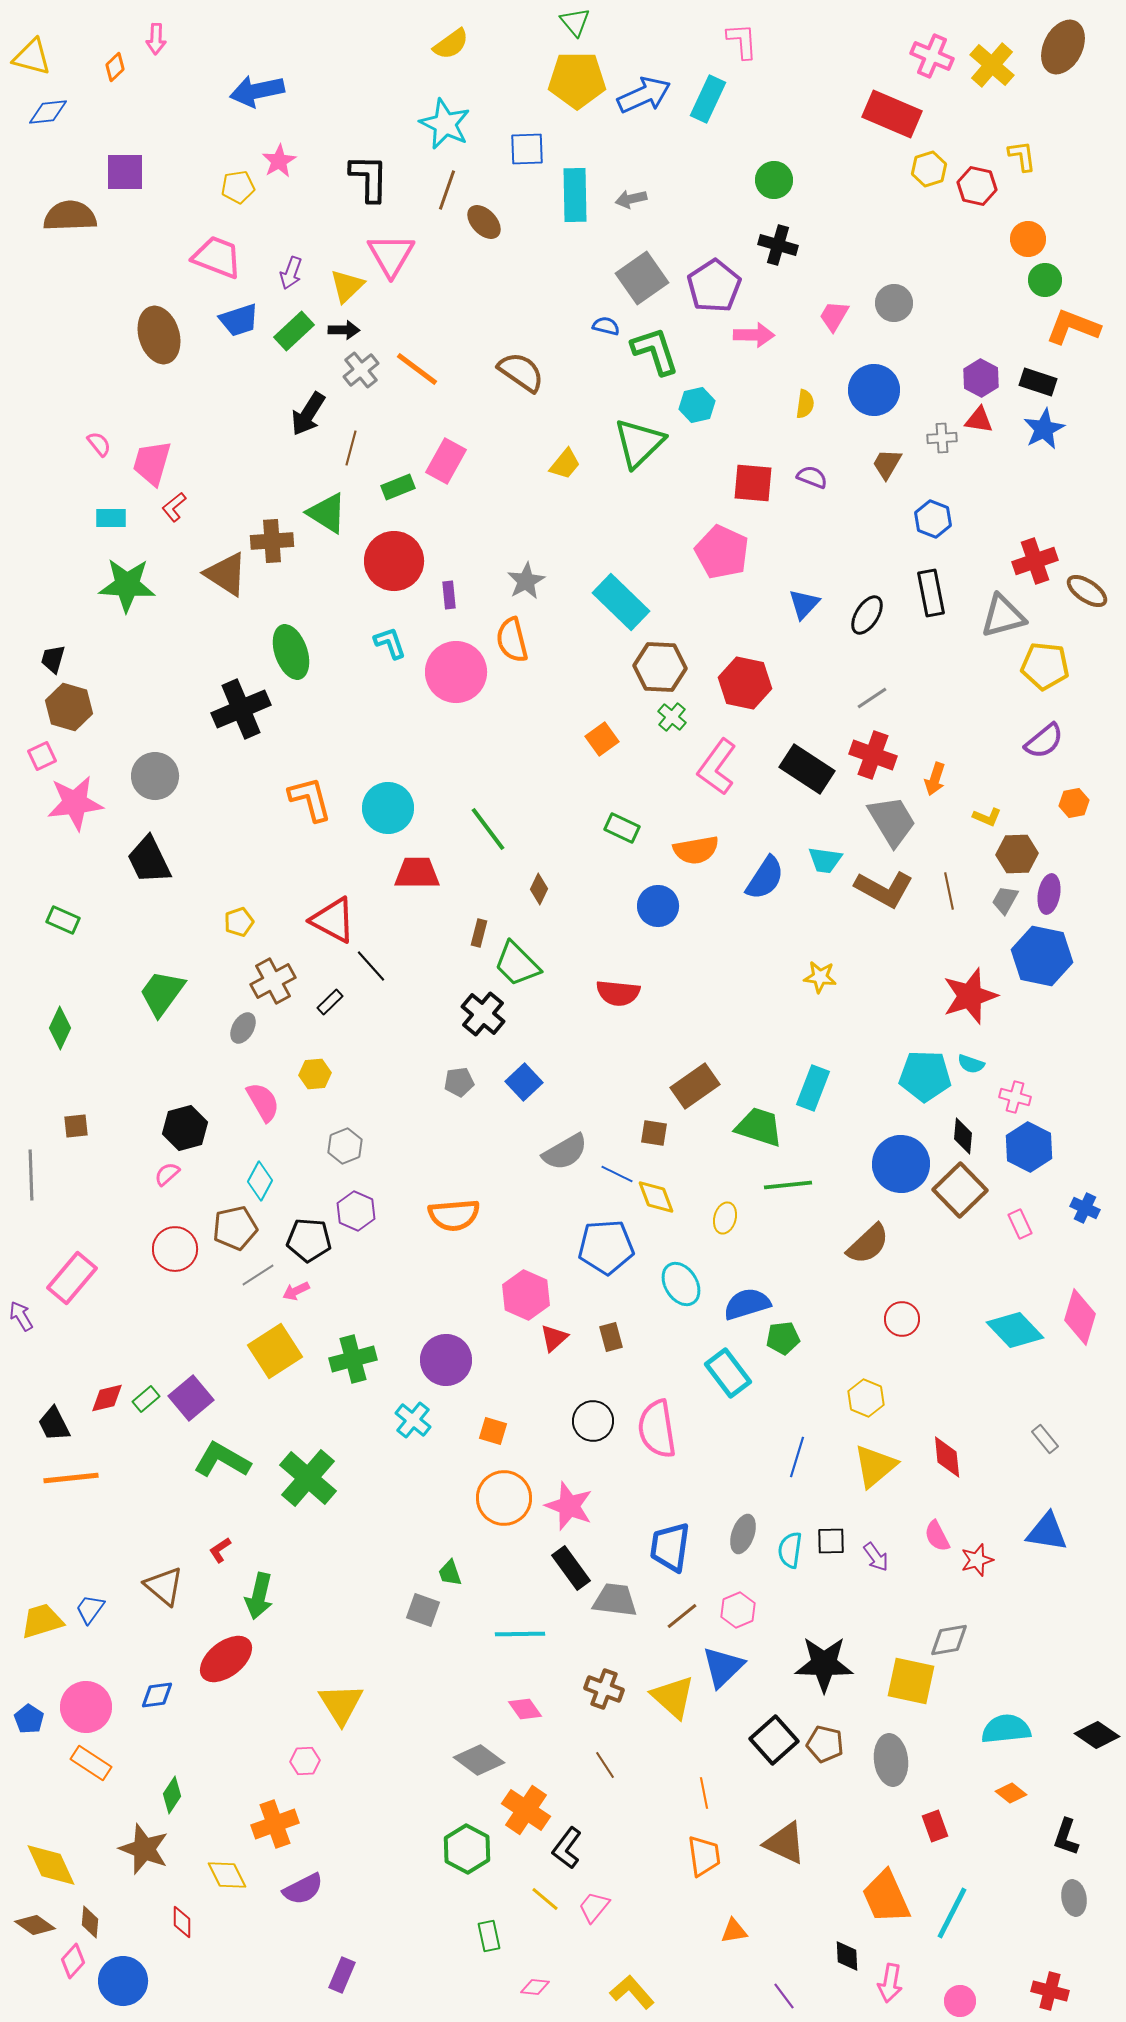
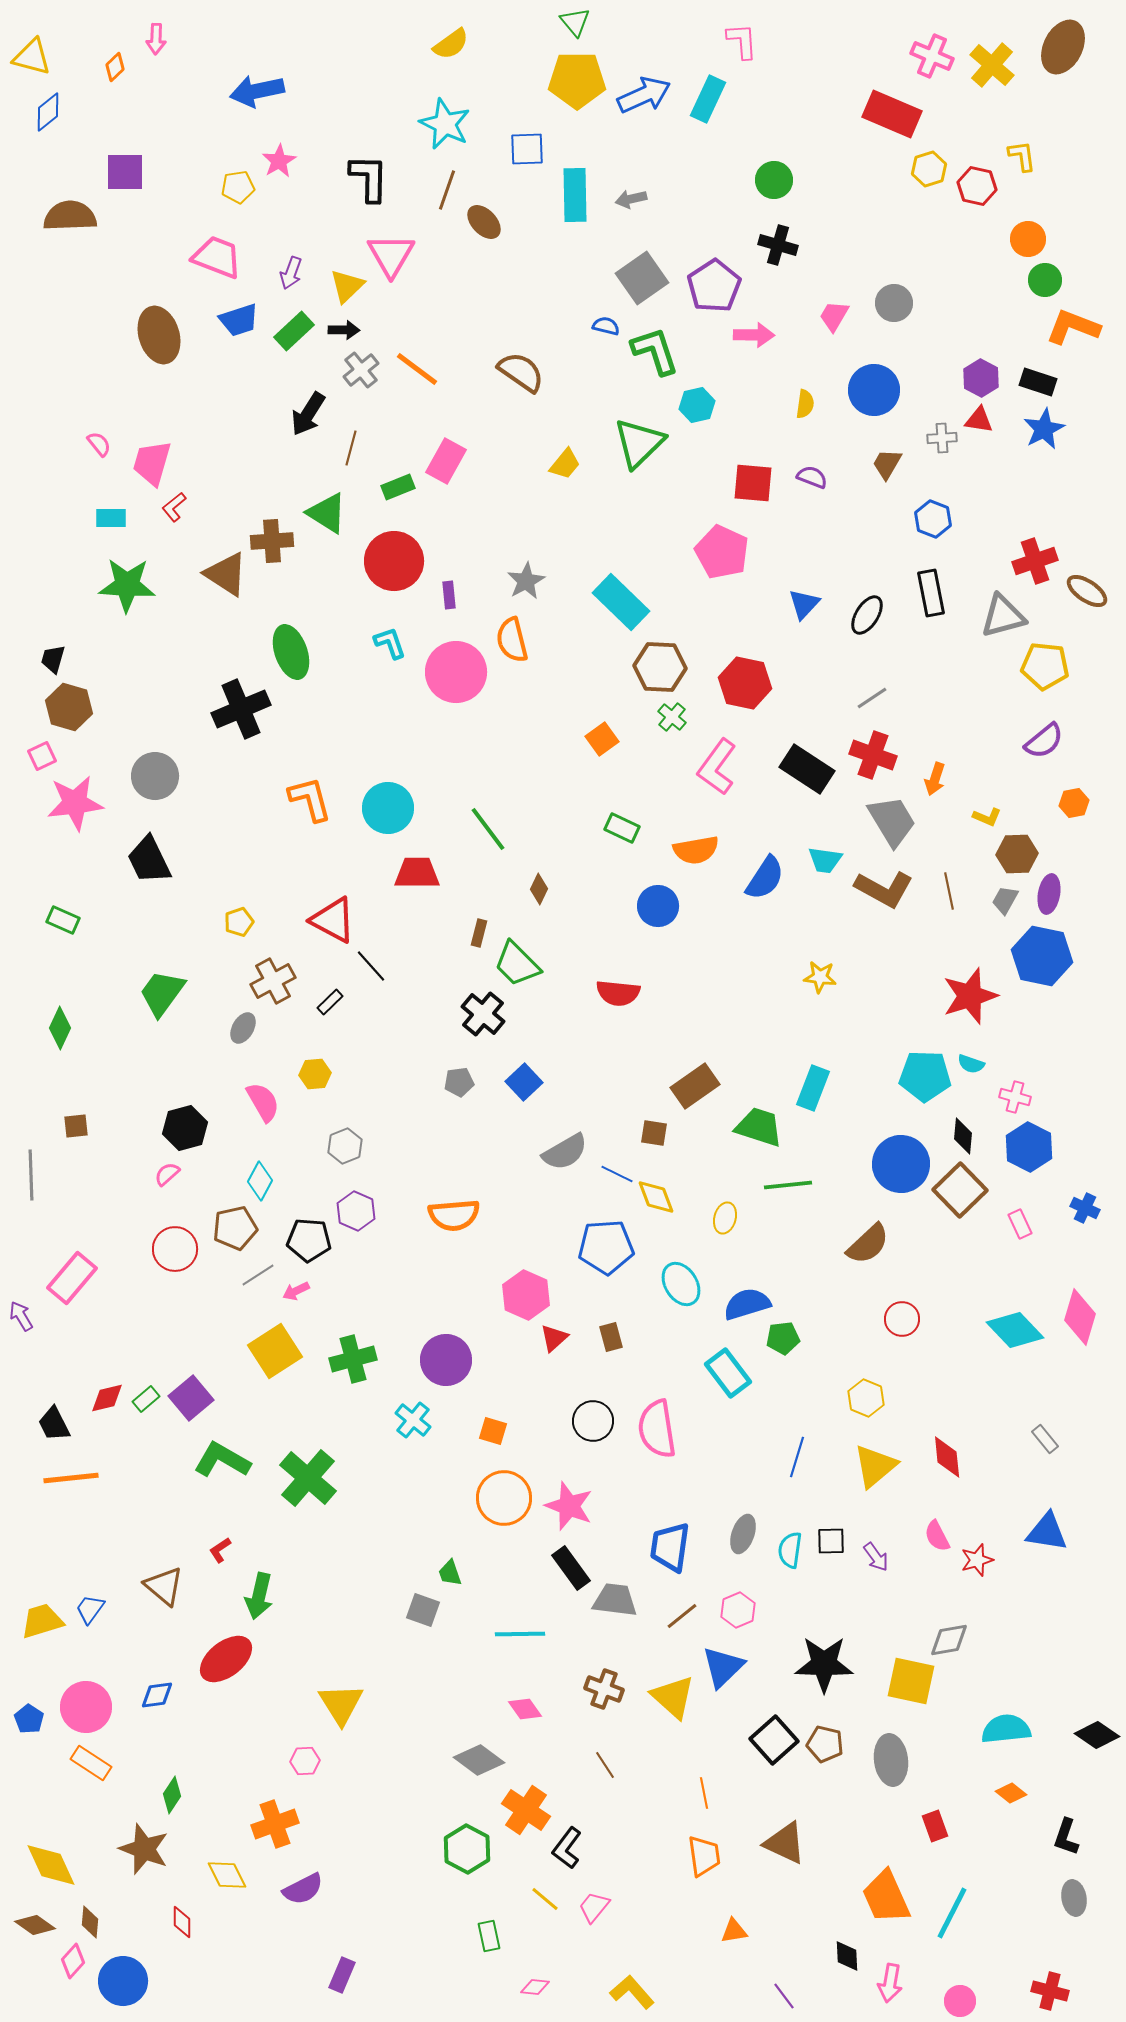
blue diamond at (48, 112): rotated 33 degrees counterclockwise
